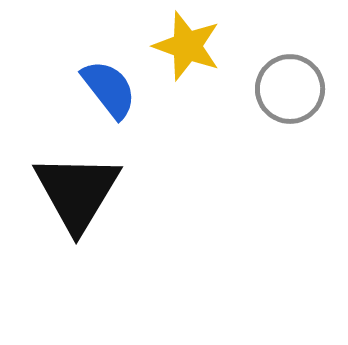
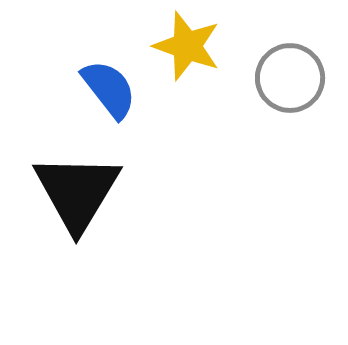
gray circle: moved 11 px up
